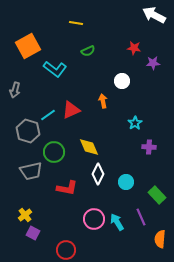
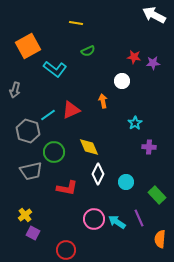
red star: moved 9 px down
purple line: moved 2 px left, 1 px down
cyan arrow: rotated 24 degrees counterclockwise
